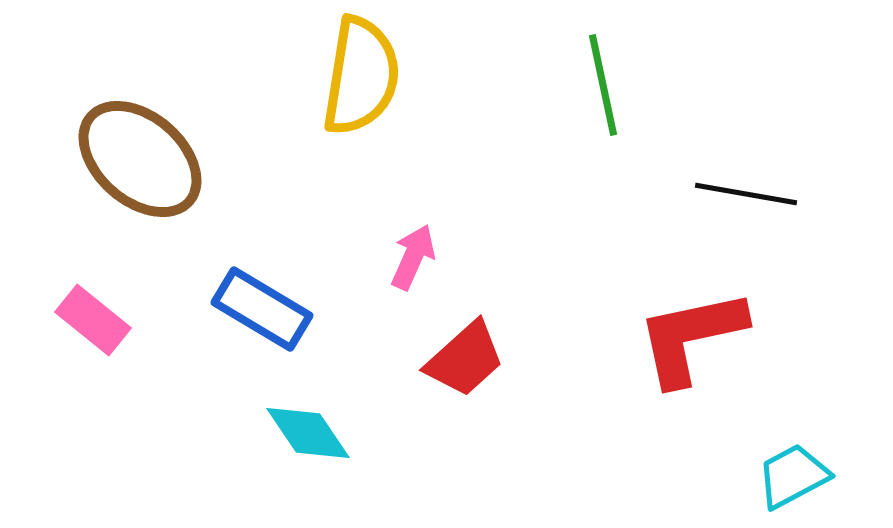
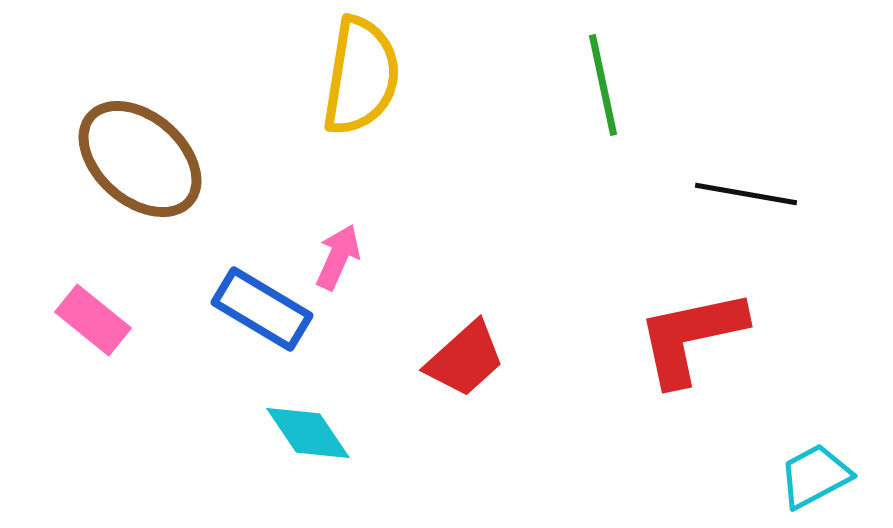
pink arrow: moved 75 px left
cyan trapezoid: moved 22 px right
